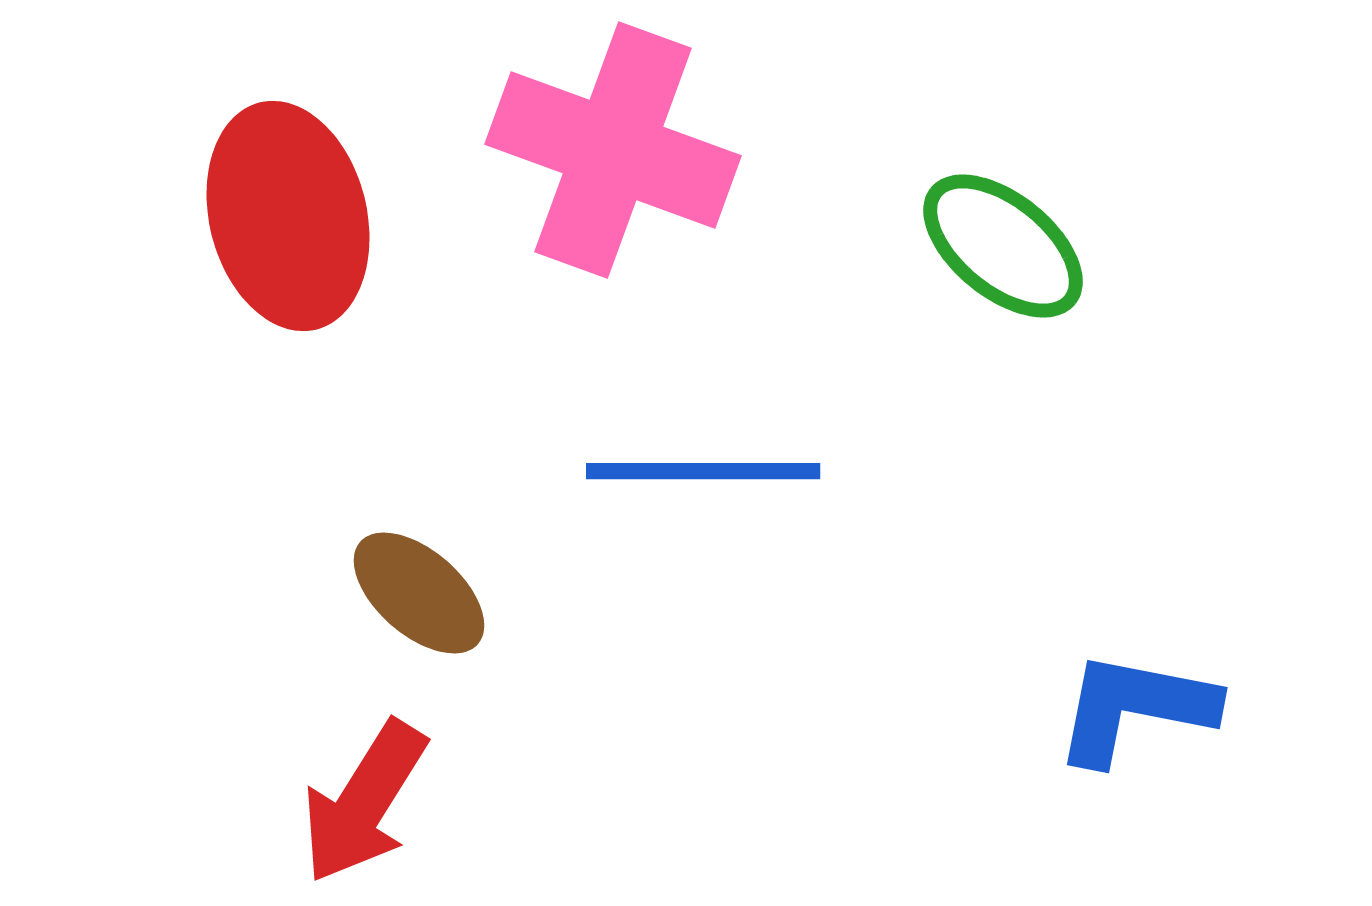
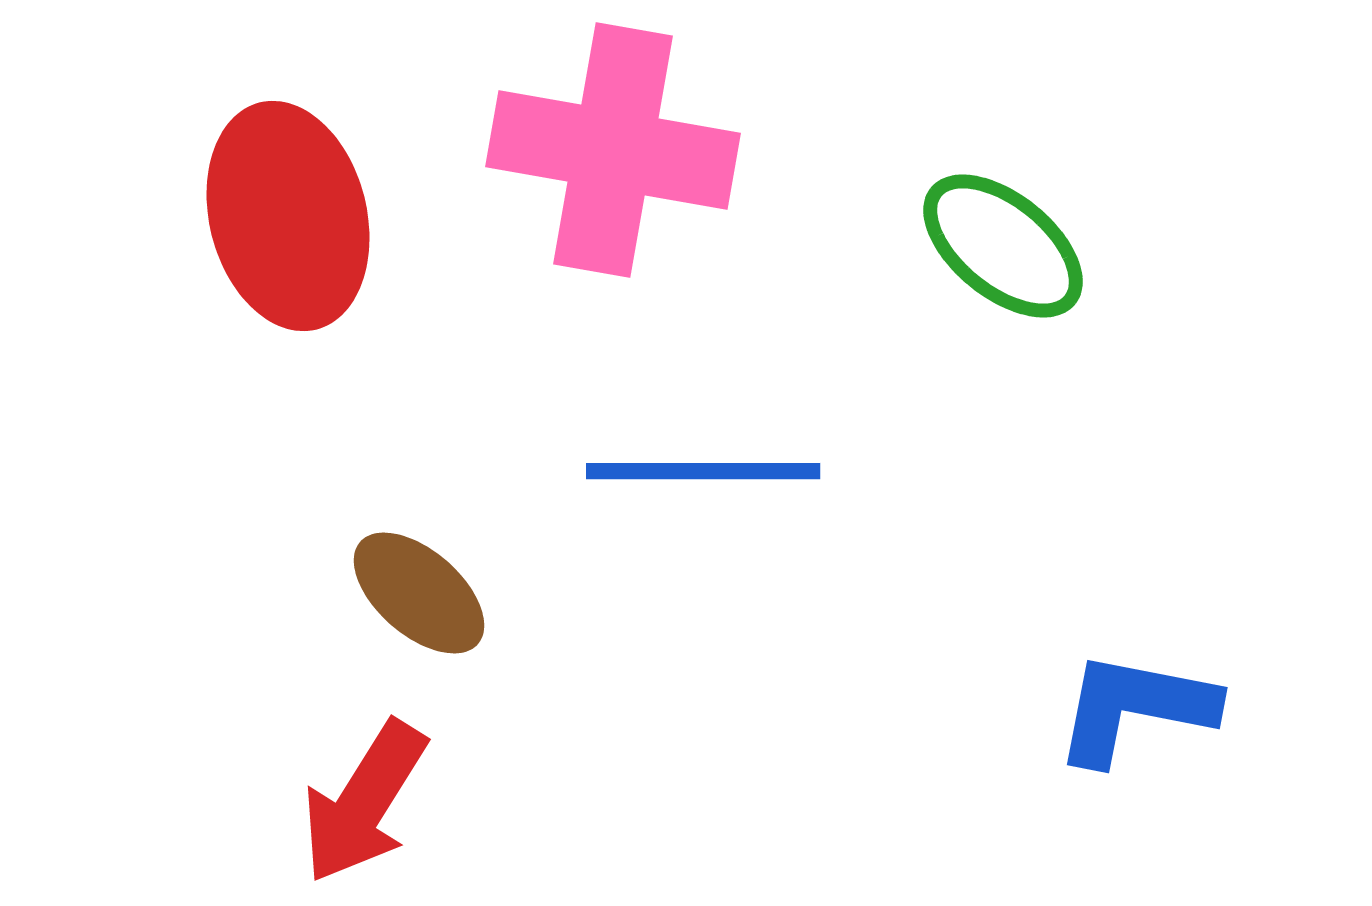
pink cross: rotated 10 degrees counterclockwise
